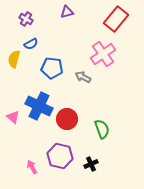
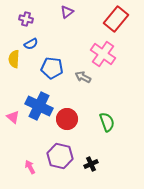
purple triangle: rotated 24 degrees counterclockwise
purple cross: rotated 16 degrees counterclockwise
pink cross: rotated 20 degrees counterclockwise
yellow semicircle: rotated 12 degrees counterclockwise
green semicircle: moved 5 px right, 7 px up
pink arrow: moved 2 px left
